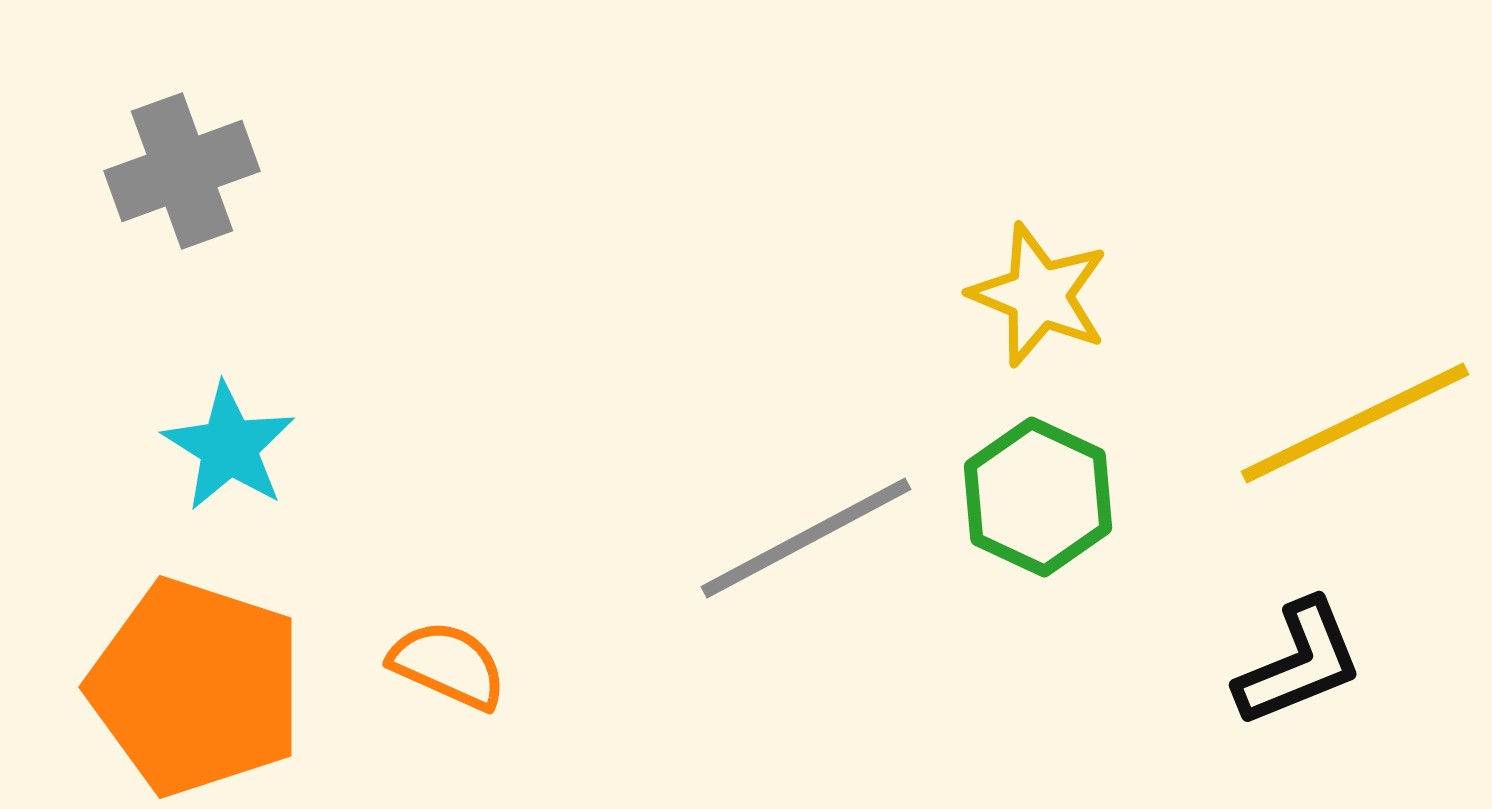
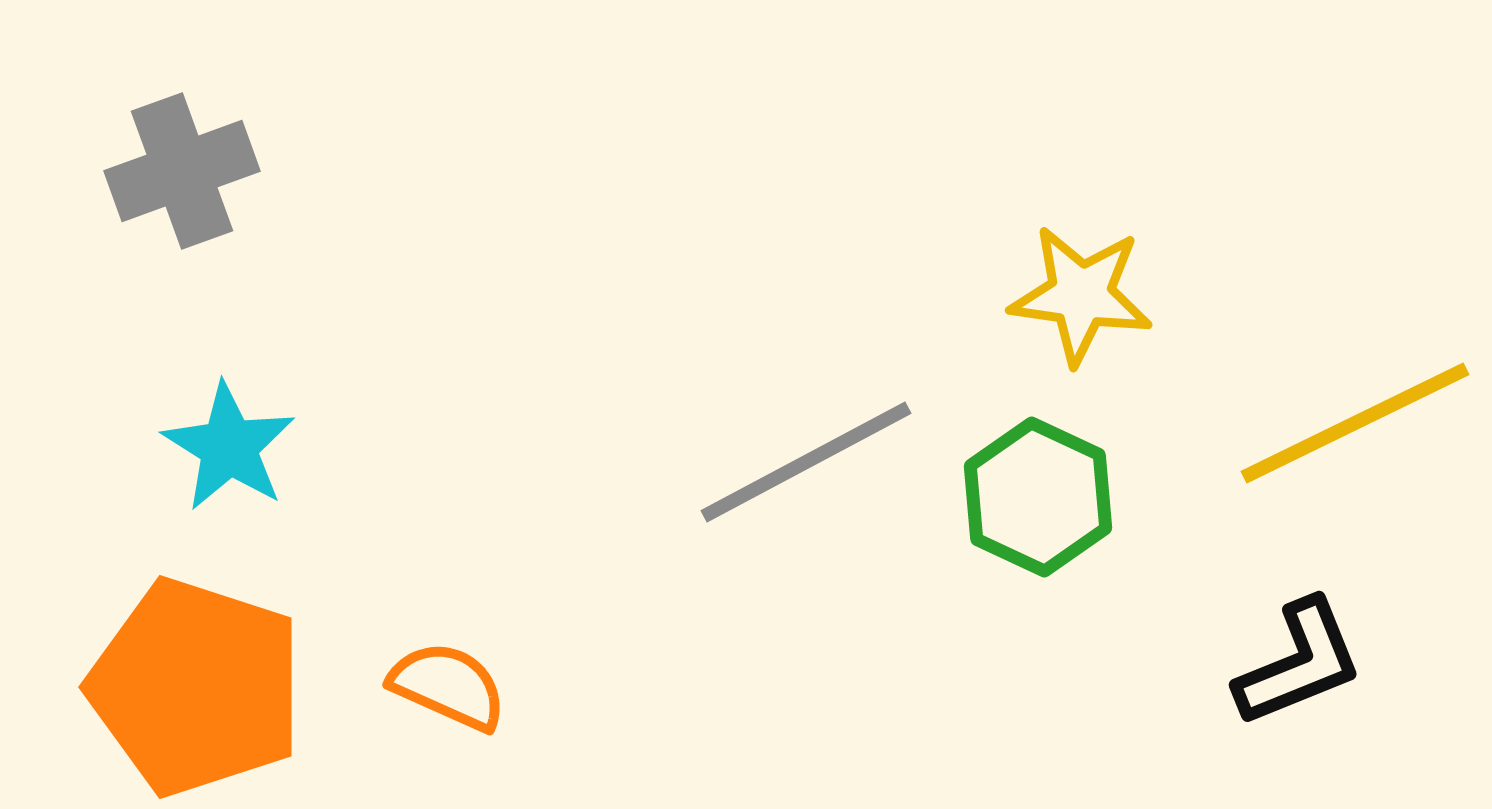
yellow star: moved 42 px right; rotated 14 degrees counterclockwise
gray line: moved 76 px up
orange semicircle: moved 21 px down
